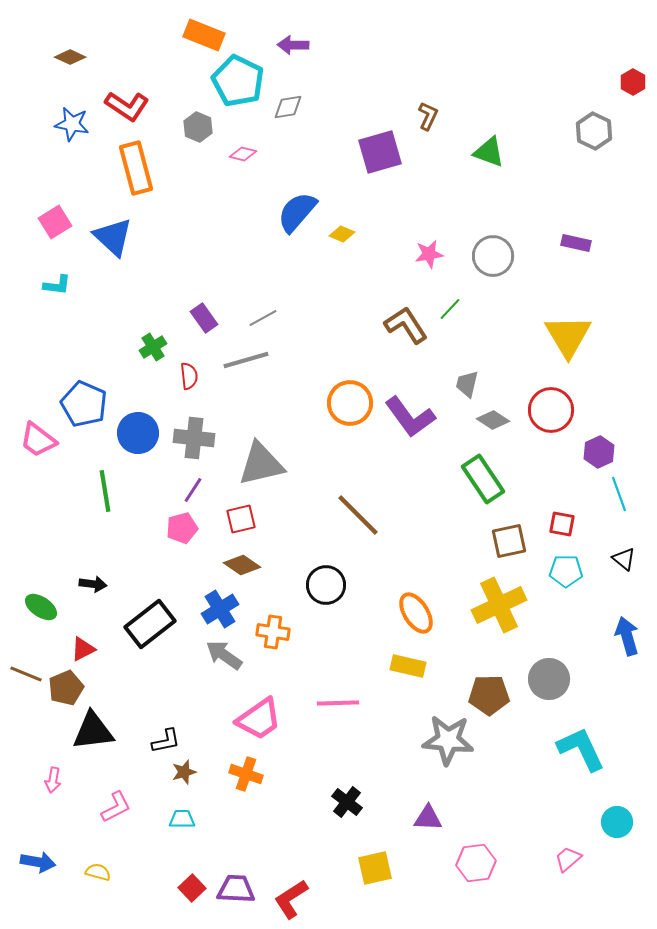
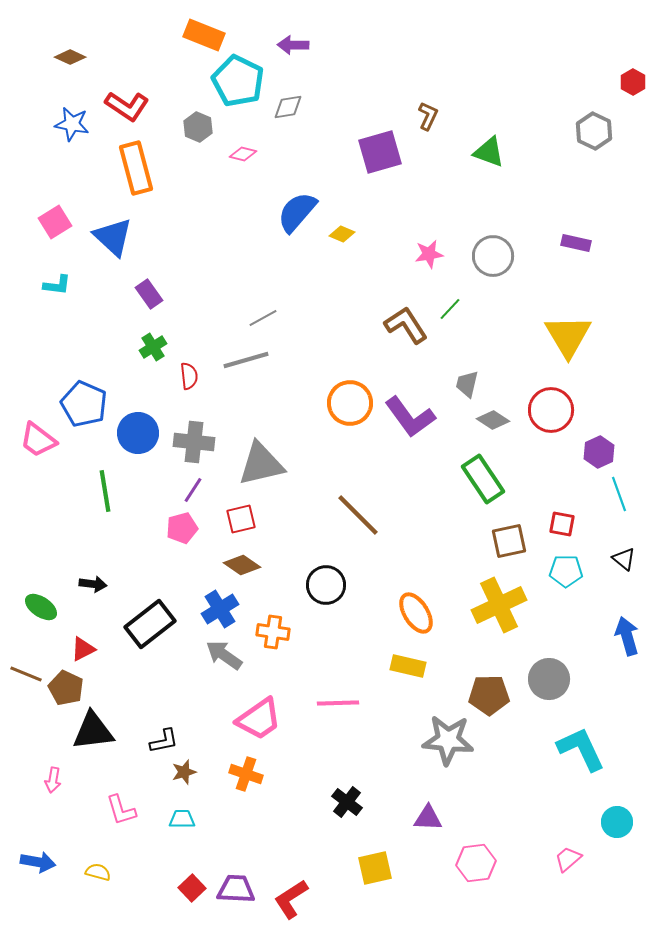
purple rectangle at (204, 318): moved 55 px left, 24 px up
gray cross at (194, 438): moved 4 px down
brown pentagon at (66, 688): rotated 24 degrees counterclockwise
black L-shape at (166, 741): moved 2 px left
pink L-shape at (116, 807): moved 5 px right, 3 px down; rotated 100 degrees clockwise
